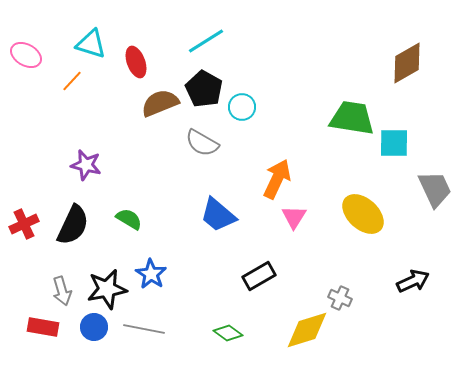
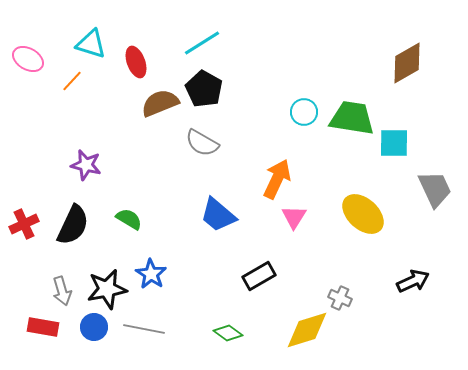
cyan line: moved 4 px left, 2 px down
pink ellipse: moved 2 px right, 4 px down
cyan circle: moved 62 px right, 5 px down
